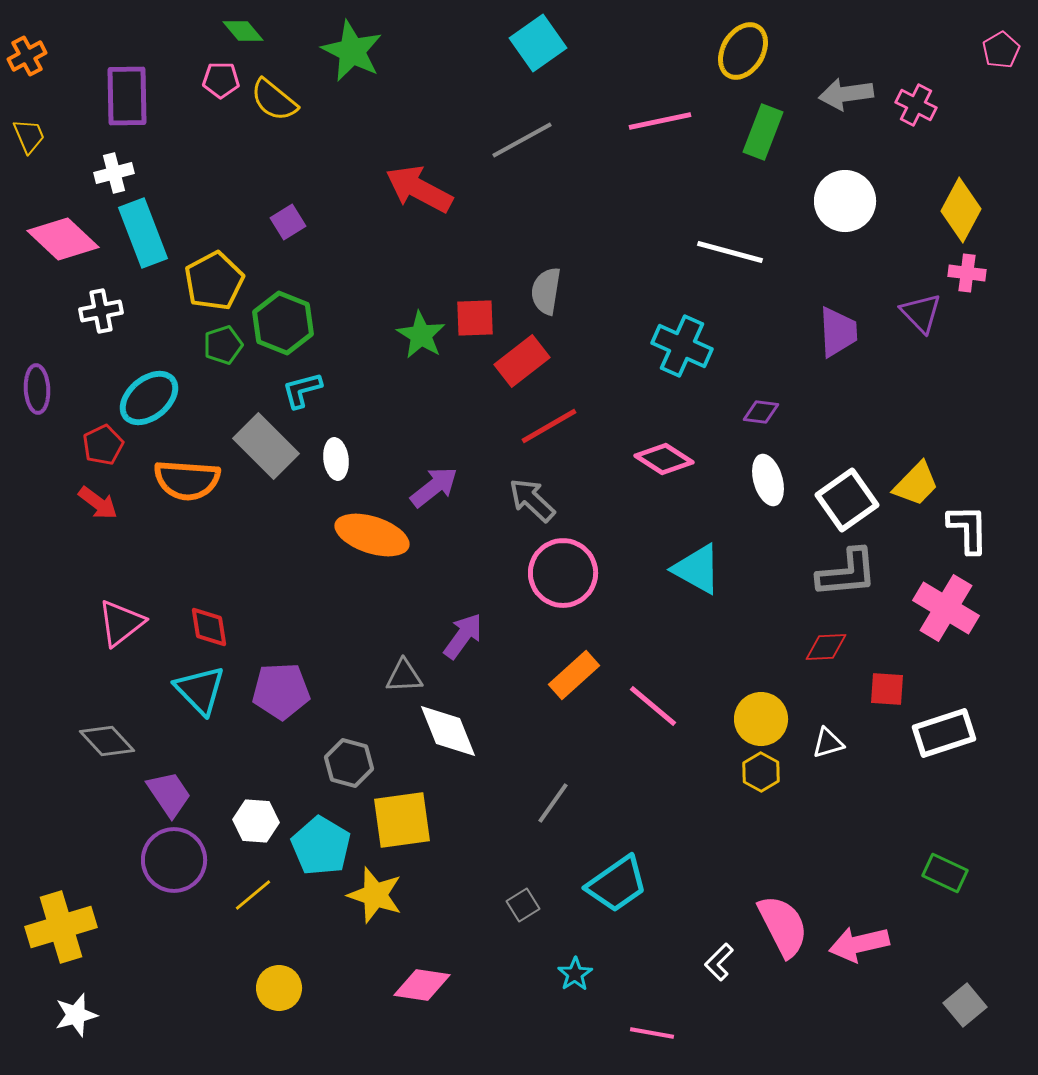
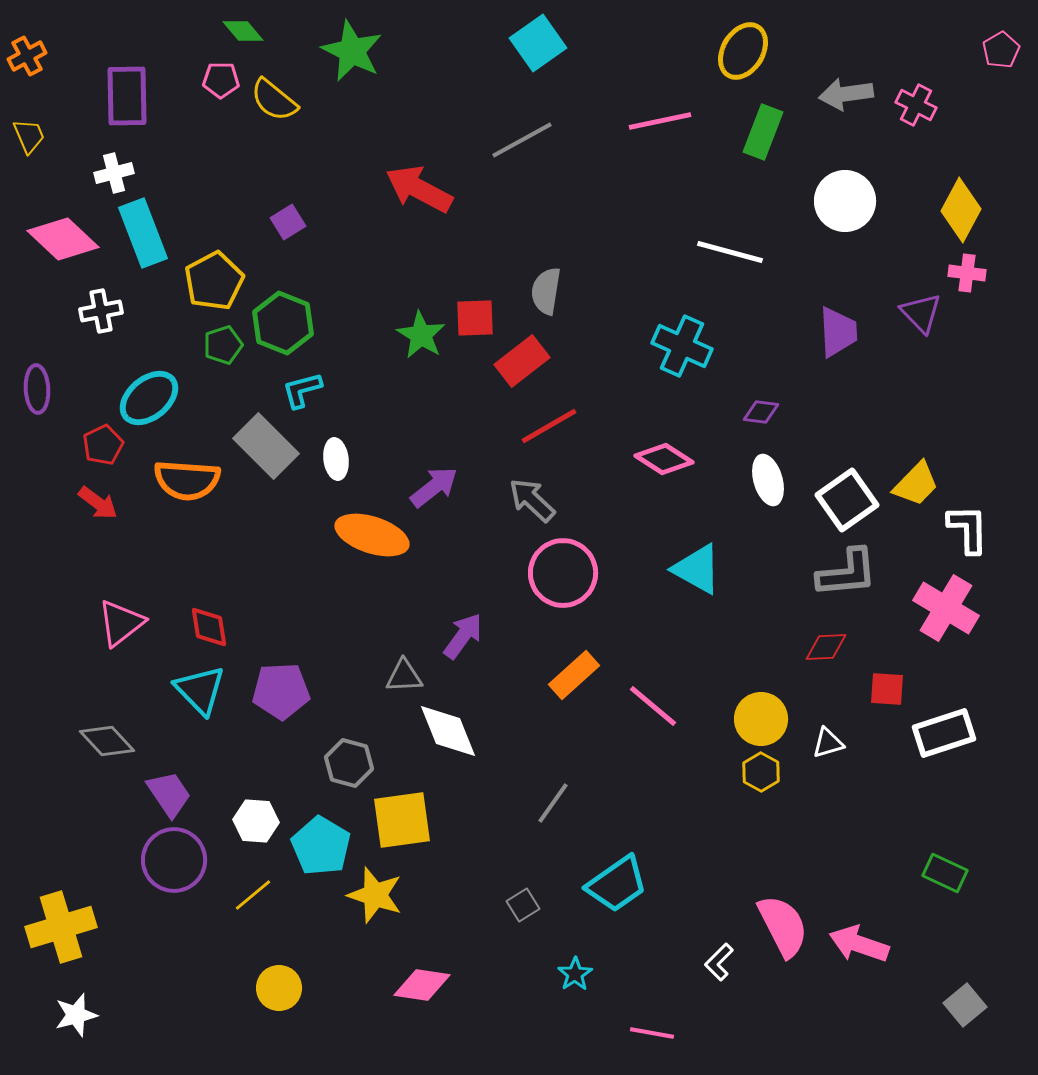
pink arrow at (859, 944): rotated 32 degrees clockwise
